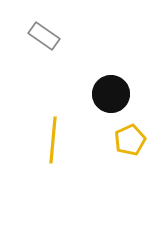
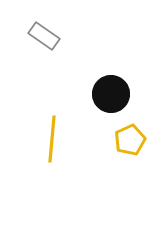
yellow line: moved 1 px left, 1 px up
